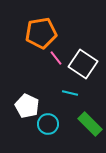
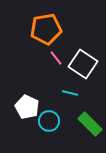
orange pentagon: moved 5 px right, 4 px up
white pentagon: moved 1 px down
cyan circle: moved 1 px right, 3 px up
